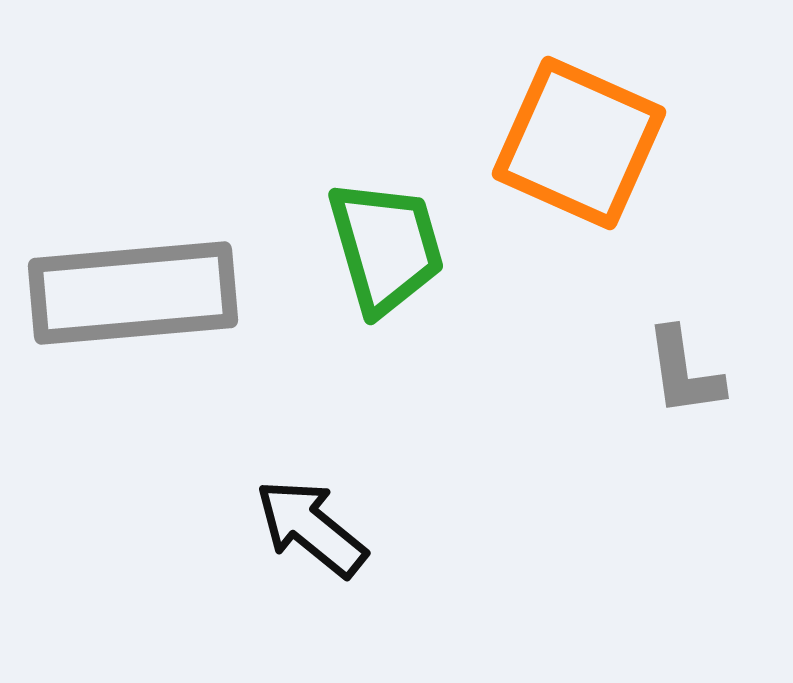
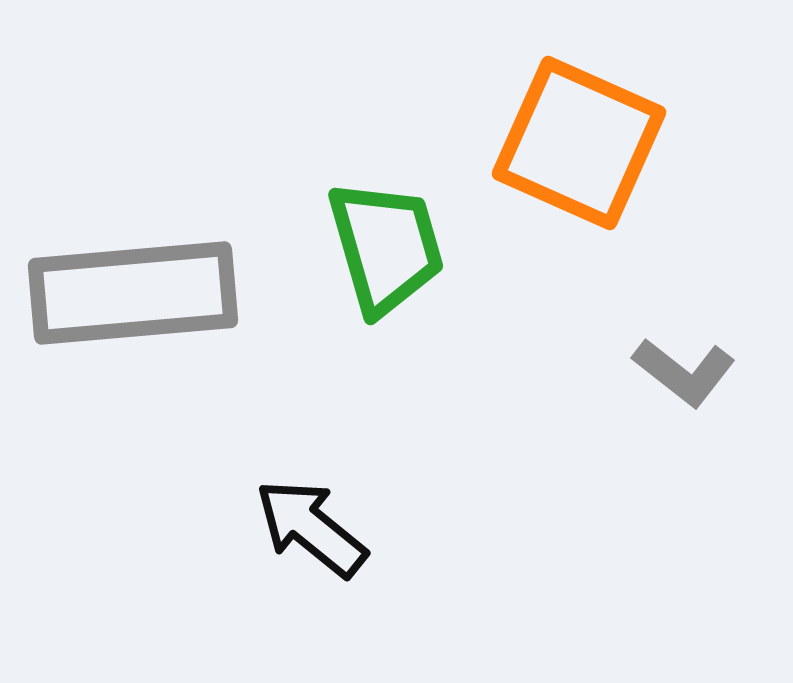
gray L-shape: rotated 44 degrees counterclockwise
